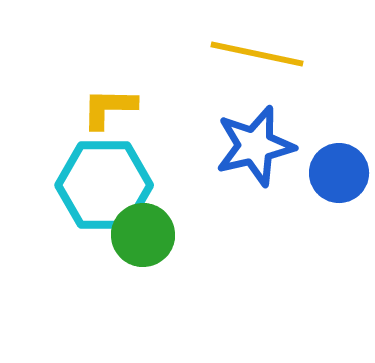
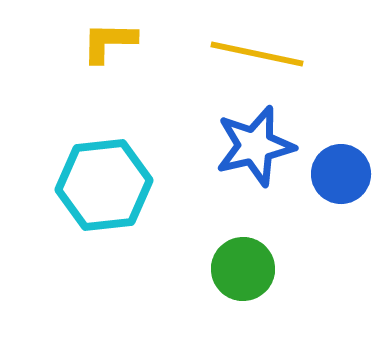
yellow L-shape: moved 66 px up
blue circle: moved 2 px right, 1 px down
cyan hexagon: rotated 6 degrees counterclockwise
green circle: moved 100 px right, 34 px down
